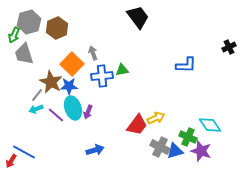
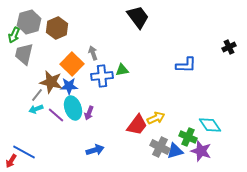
gray trapezoid: rotated 30 degrees clockwise
brown star: rotated 15 degrees counterclockwise
purple arrow: moved 1 px right, 1 px down
